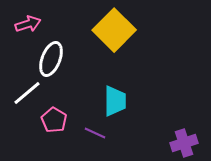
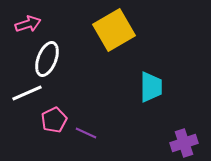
yellow square: rotated 15 degrees clockwise
white ellipse: moved 4 px left
white line: rotated 16 degrees clockwise
cyan trapezoid: moved 36 px right, 14 px up
pink pentagon: rotated 15 degrees clockwise
purple line: moved 9 px left
